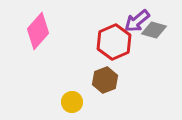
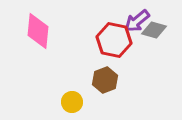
pink diamond: rotated 36 degrees counterclockwise
red hexagon: moved 2 px up; rotated 24 degrees counterclockwise
